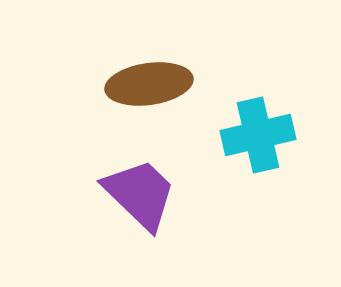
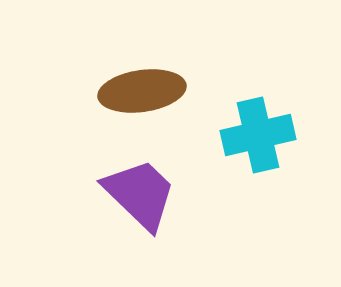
brown ellipse: moved 7 px left, 7 px down
